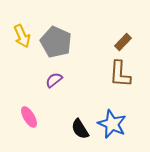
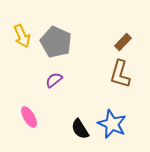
brown L-shape: rotated 12 degrees clockwise
